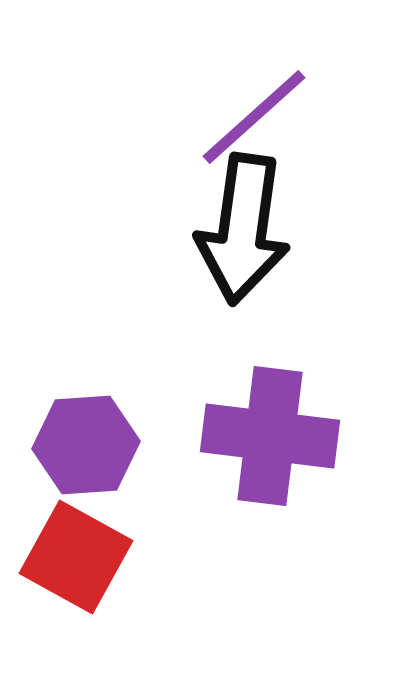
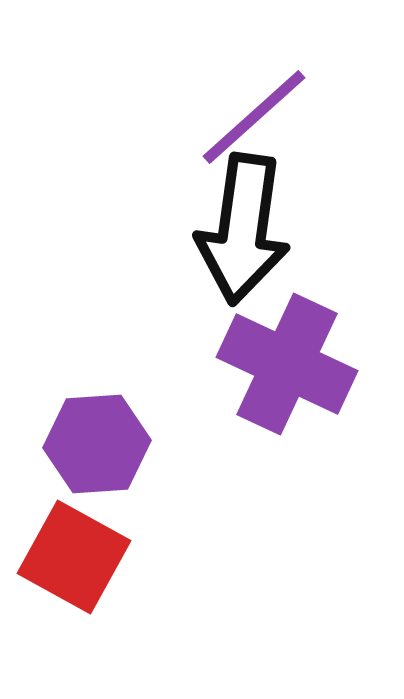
purple cross: moved 17 px right, 72 px up; rotated 18 degrees clockwise
purple hexagon: moved 11 px right, 1 px up
red square: moved 2 px left
